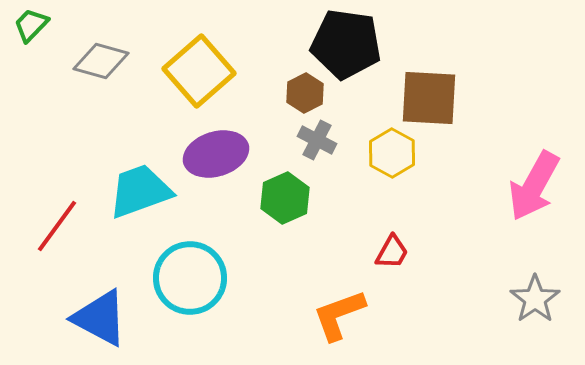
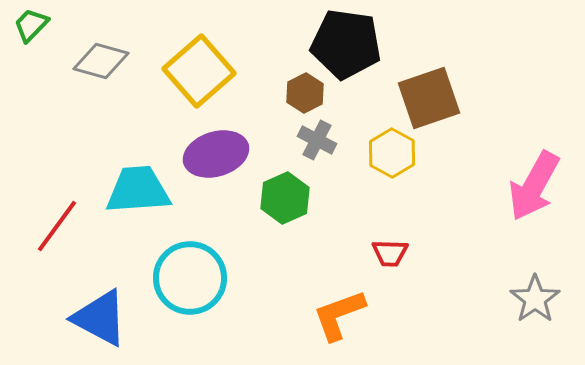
brown square: rotated 22 degrees counterclockwise
cyan trapezoid: moved 2 px left, 1 px up; rotated 16 degrees clockwise
red trapezoid: moved 2 px left, 1 px down; rotated 63 degrees clockwise
